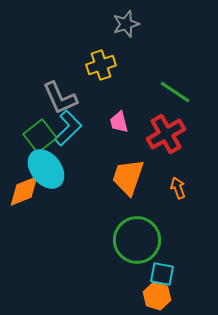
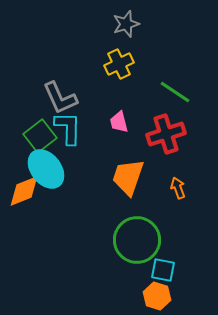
yellow cross: moved 18 px right, 1 px up; rotated 8 degrees counterclockwise
cyan L-shape: rotated 45 degrees counterclockwise
red cross: rotated 12 degrees clockwise
cyan square: moved 1 px right, 4 px up
